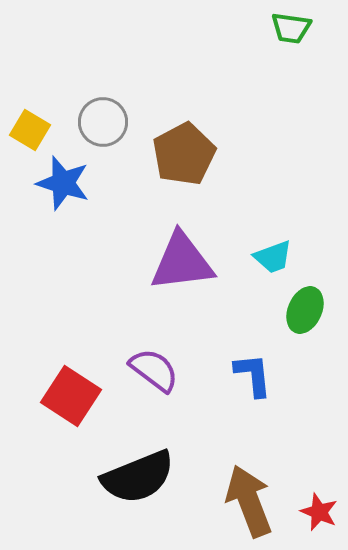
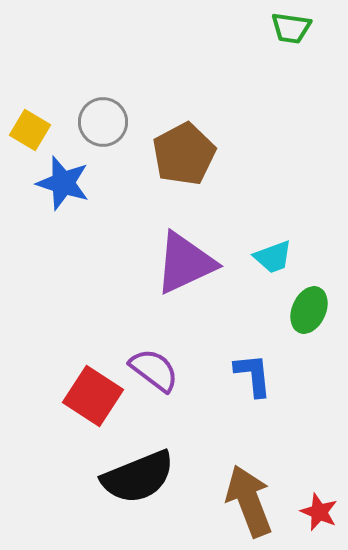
purple triangle: moved 3 px right, 1 px down; rotated 18 degrees counterclockwise
green ellipse: moved 4 px right
red square: moved 22 px right
